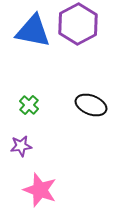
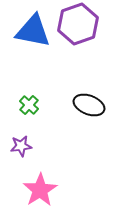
purple hexagon: rotated 9 degrees clockwise
black ellipse: moved 2 px left
pink star: rotated 20 degrees clockwise
